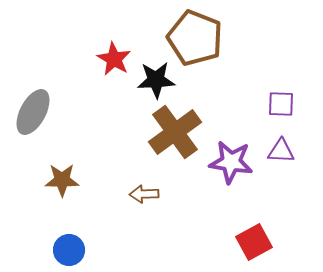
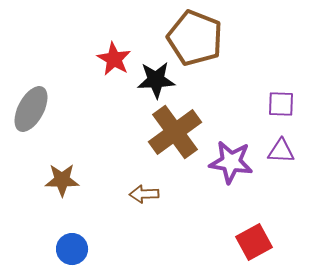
gray ellipse: moved 2 px left, 3 px up
blue circle: moved 3 px right, 1 px up
